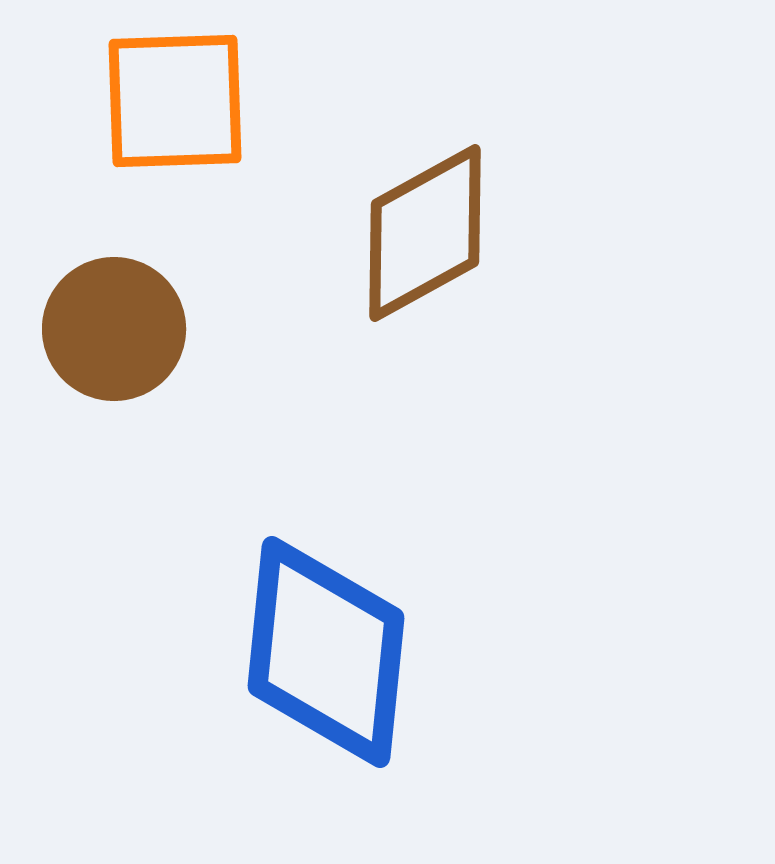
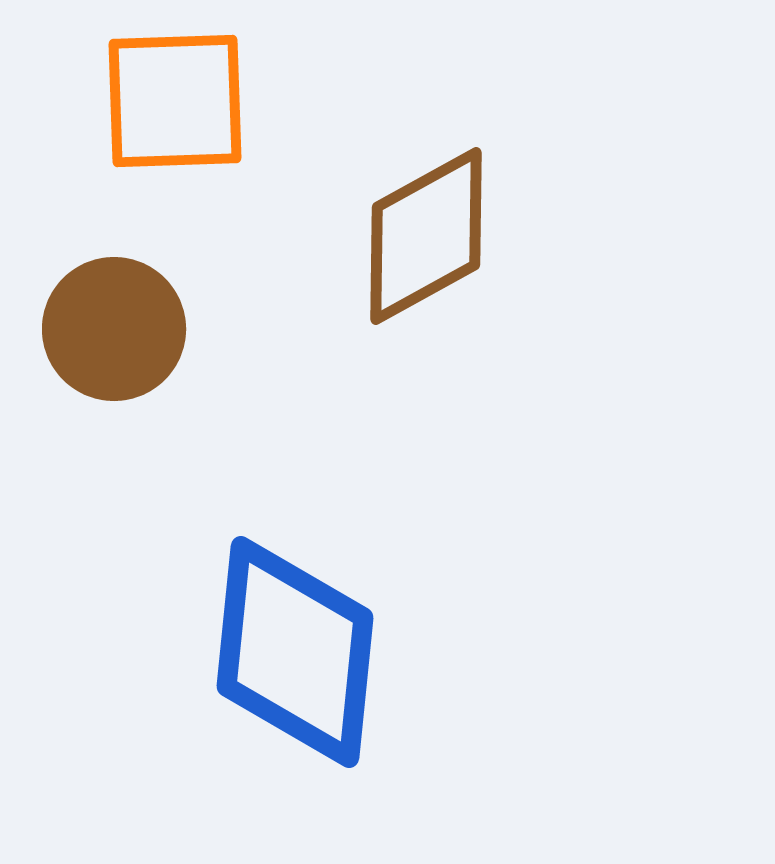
brown diamond: moved 1 px right, 3 px down
blue diamond: moved 31 px left
